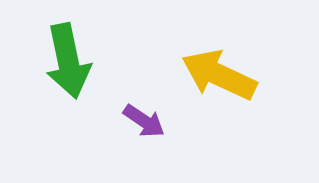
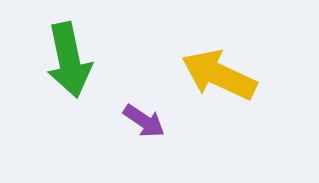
green arrow: moved 1 px right, 1 px up
